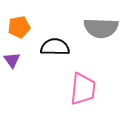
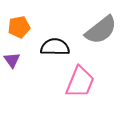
gray semicircle: moved 2 px down; rotated 40 degrees counterclockwise
pink trapezoid: moved 3 px left, 7 px up; rotated 16 degrees clockwise
